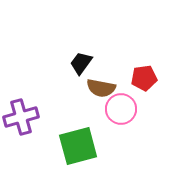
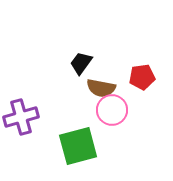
red pentagon: moved 2 px left, 1 px up
pink circle: moved 9 px left, 1 px down
